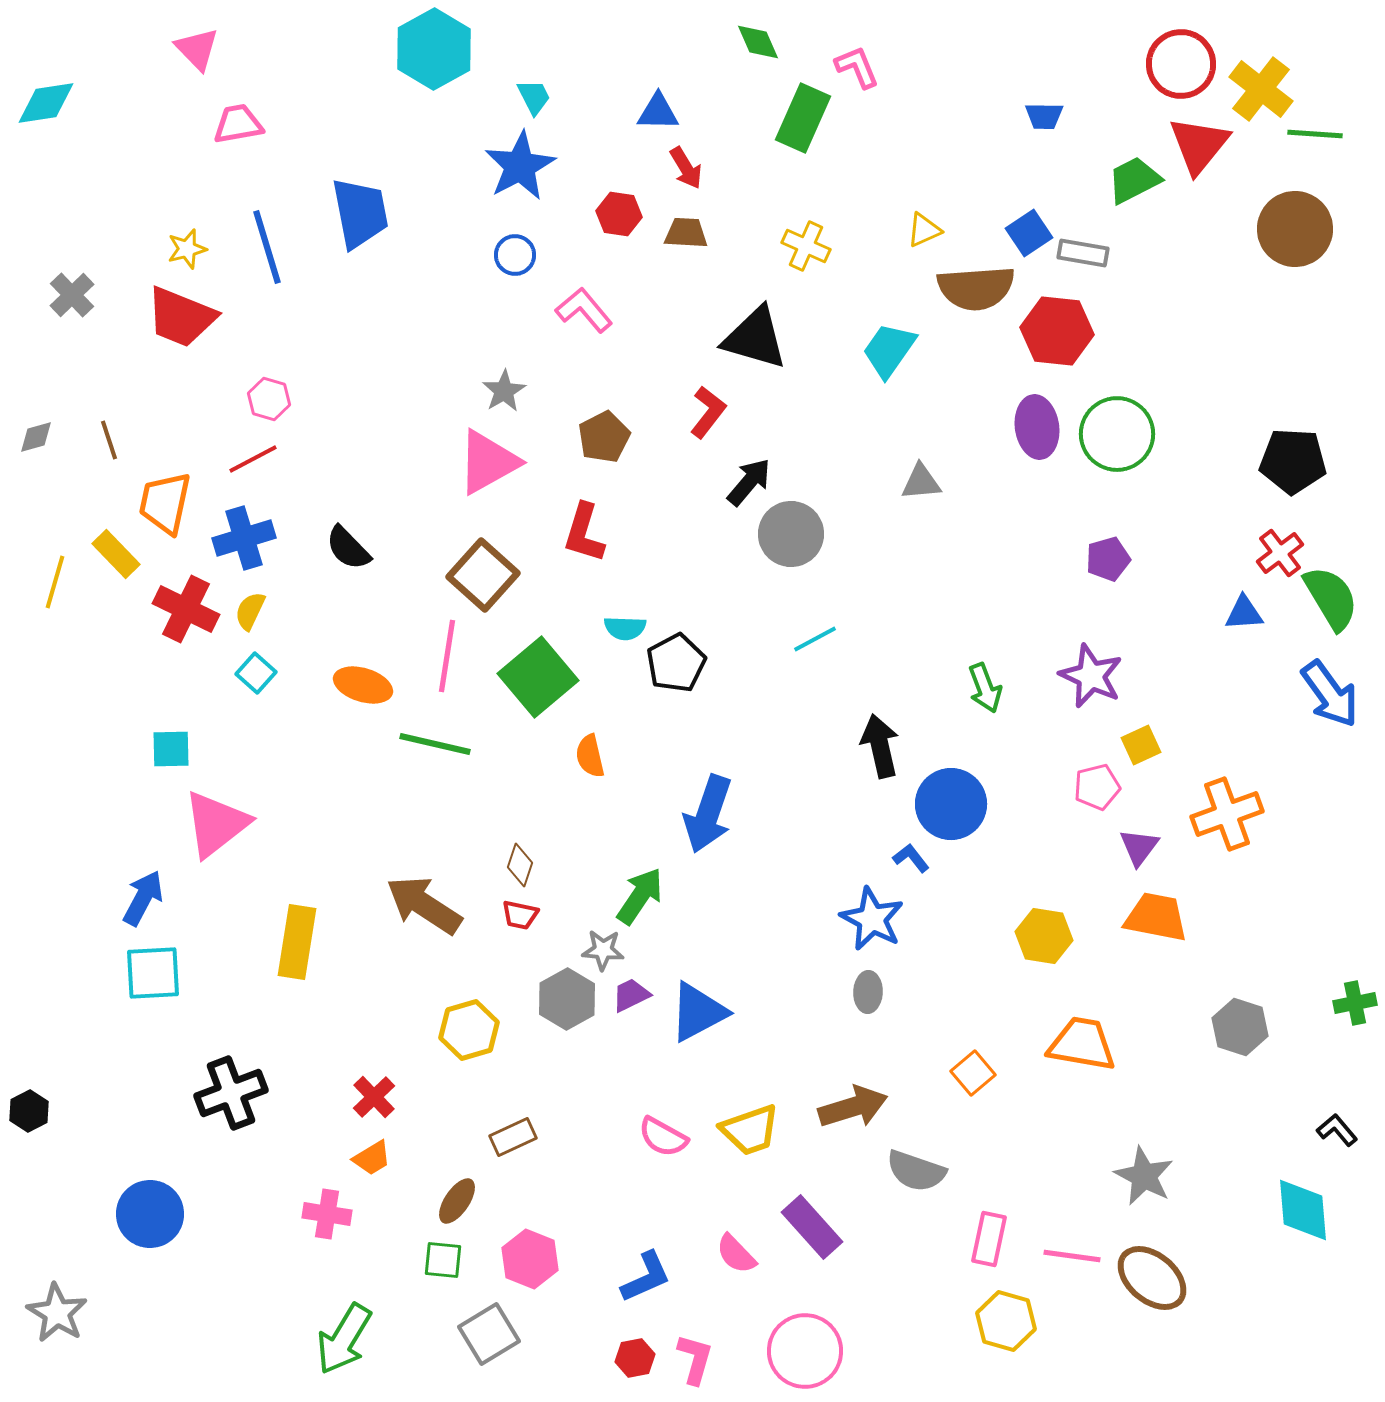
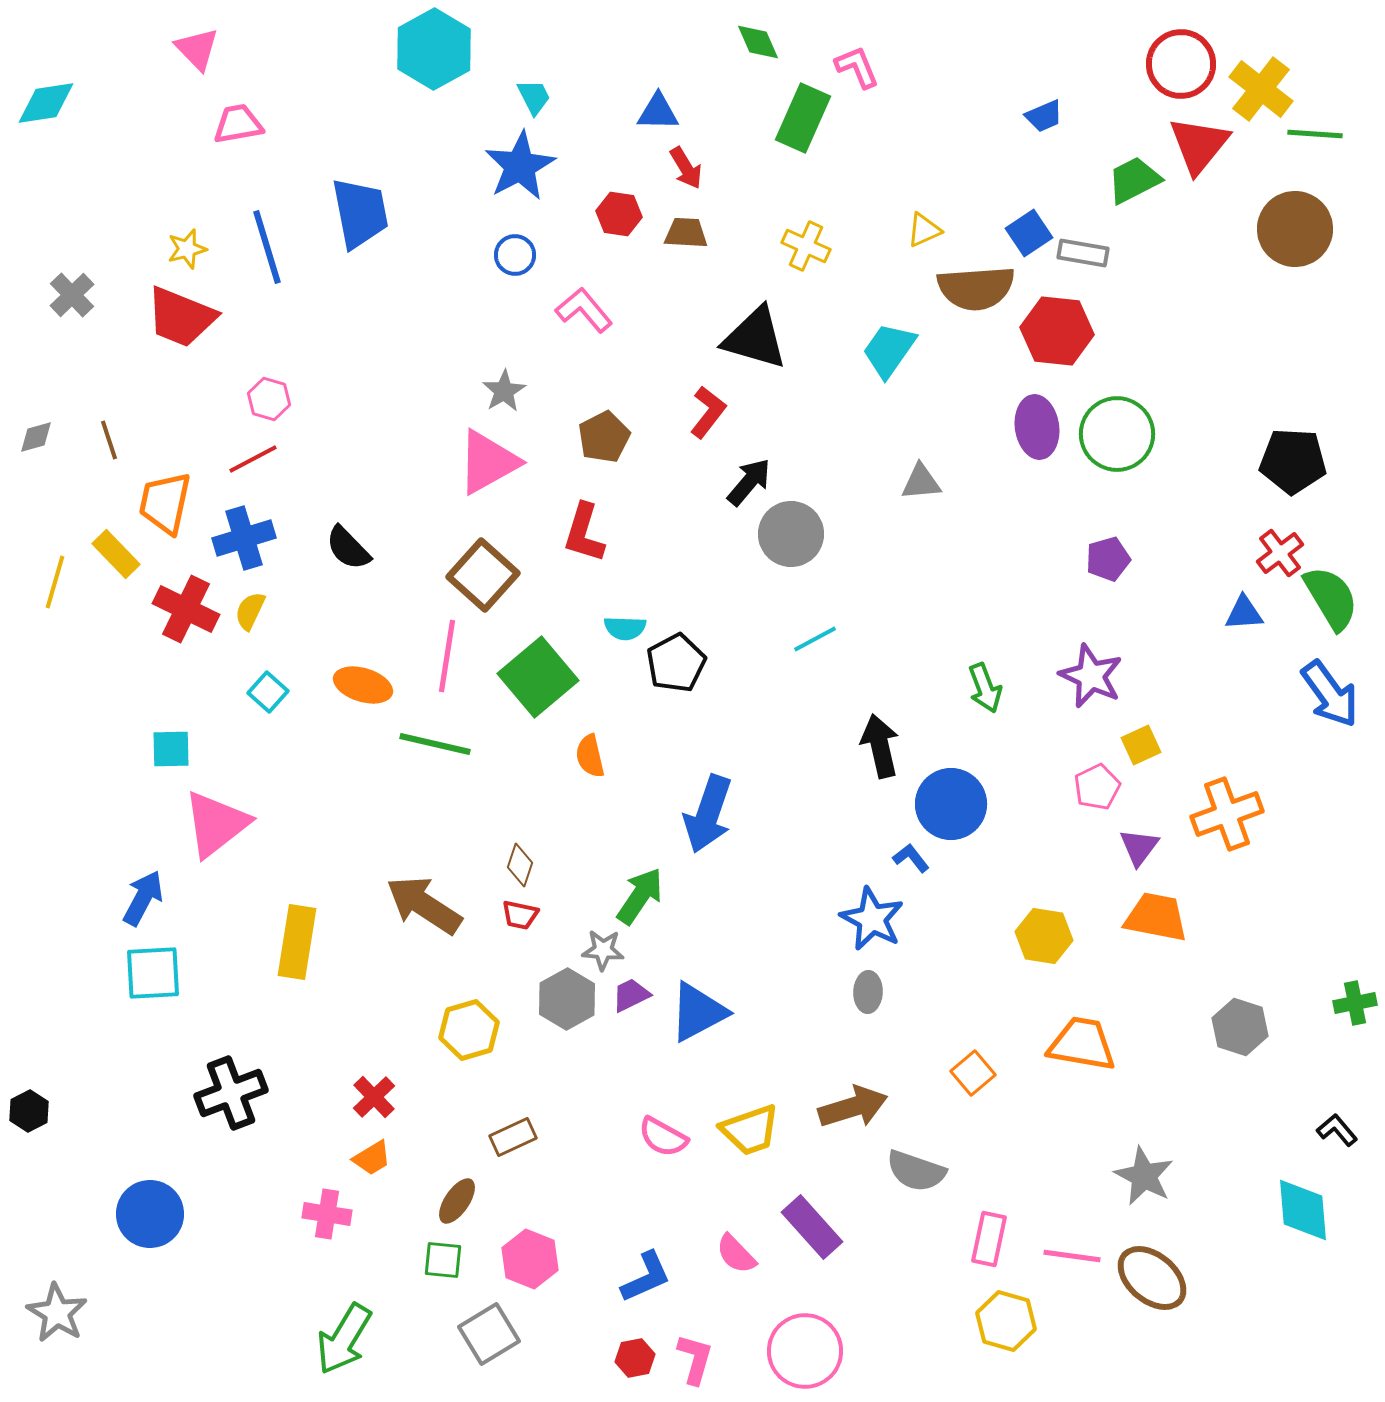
blue trapezoid at (1044, 116): rotated 24 degrees counterclockwise
cyan square at (256, 673): moved 12 px right, 19 px down
pink pentagon at (1097, 787): rotated 12 degrees counterclockwise
